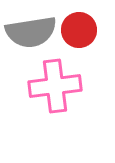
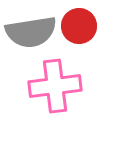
red circle: moved 4 px up
